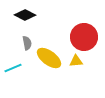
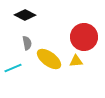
yellow ellipse: moved 1 px down
